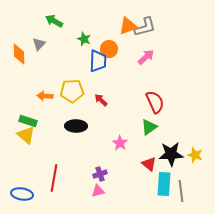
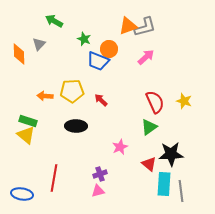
blue trapezoid: rotated 110 degrees clockwise
pink star: moved 4 px down; rotated 14 degrees clockwise
yellow star: moved 11 px left, 54 px up
